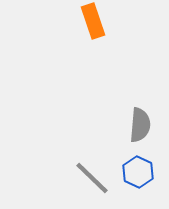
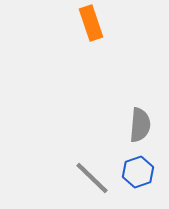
orange rectangle: moved 2 px left, 2 px down
blue hexagon: rotated 16 degrees clockwise
